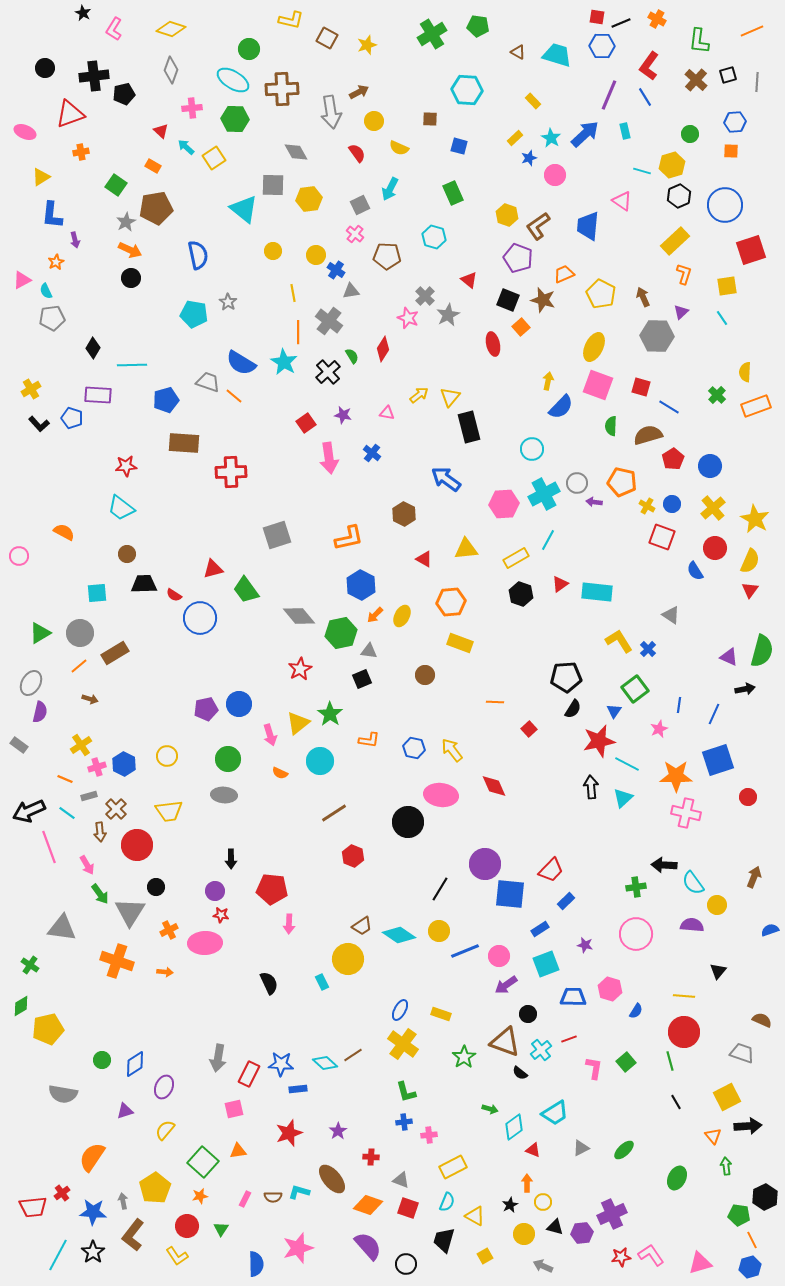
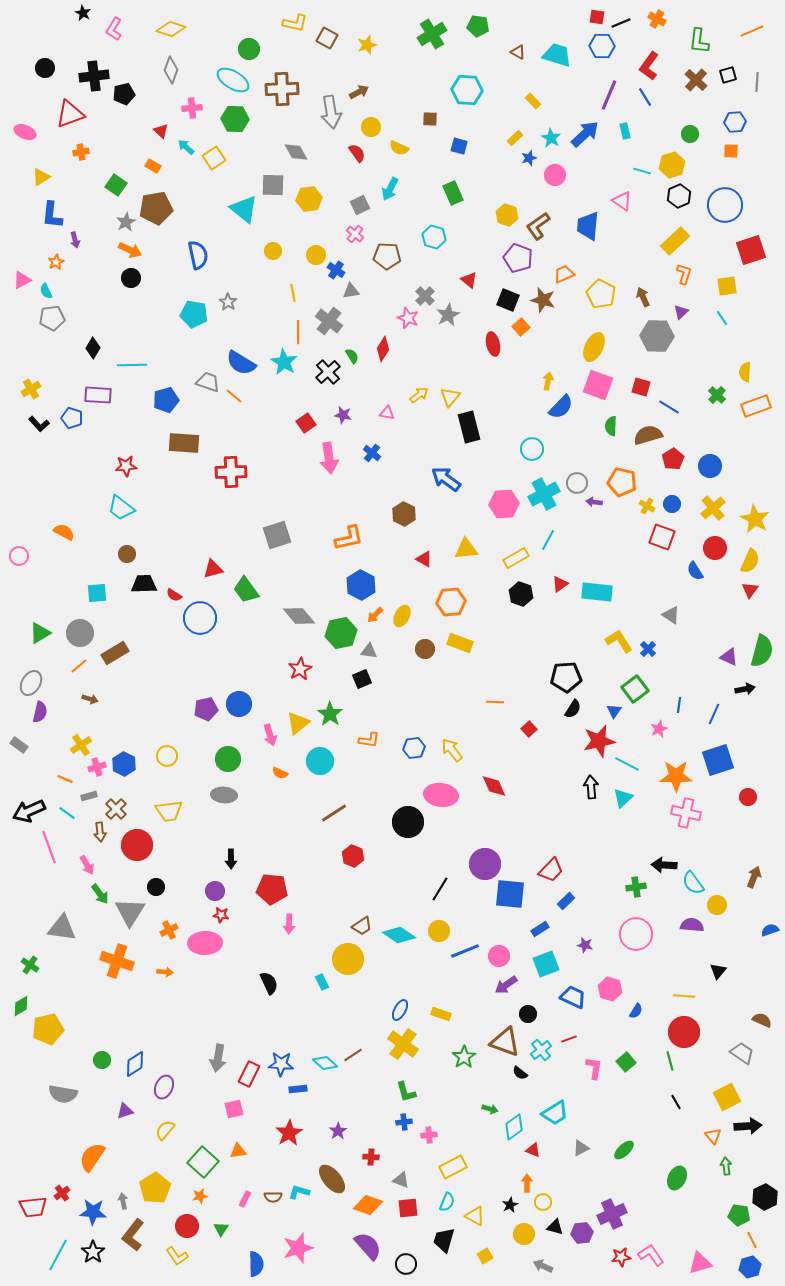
yellow L-shape at (291, 20): moved 4 px right, 3 px down
yellow circle at (374, 121): moved 3 px left, 6 px down
brown circle at (425, 675): moved 26 px up
blue hexagon at (414, 748): rotated 20 degrees counterclockwise
blue trapezoid at (573, 997): rotated 24 degrees clockwise
gray trapezoid at (742, 1053): rotated 15 degrees clockwise
red star at (289, 1133): rotated 12 degrees counterclockwise
red square at (408, 1208): rotated 25 degrees counterclockwise
